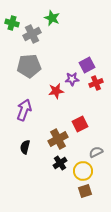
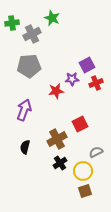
green cross: rotated 24 degrees counterclockwise
brown cross: moved 1 px left
